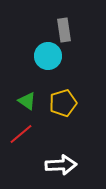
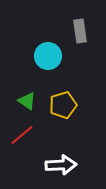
gray rectangle: moved 16 px right, 1 px down
yellow pentagon: moved 2 px down
red line: moved 1 px right, 1 px down
